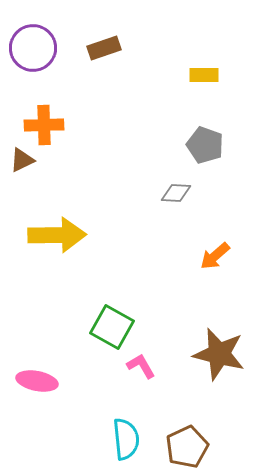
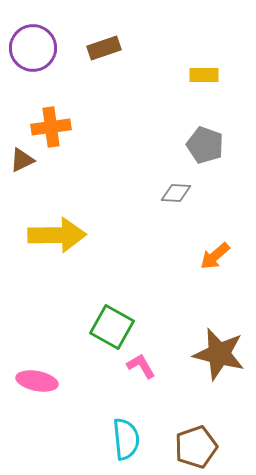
orange cross: moved 7 px right, 2 px down; rotated 6 degrees counterclockwise
brown pentagon: moved 9 px right; rotated 6 degrees clockwise
